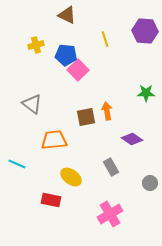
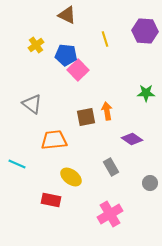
yellow cross: rotated 21 degrees counterclockwise
